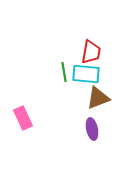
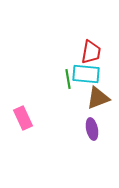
green line: moved 4 px right, 7 px down
